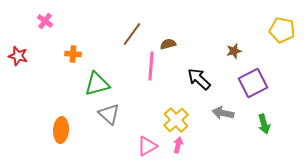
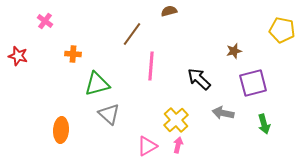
brown semicircle: moved 1 px right, 33 px up
purple square: rotated 12 degrees clockwise
